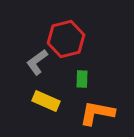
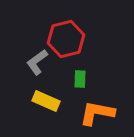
green rectangle: moved 2 px left
